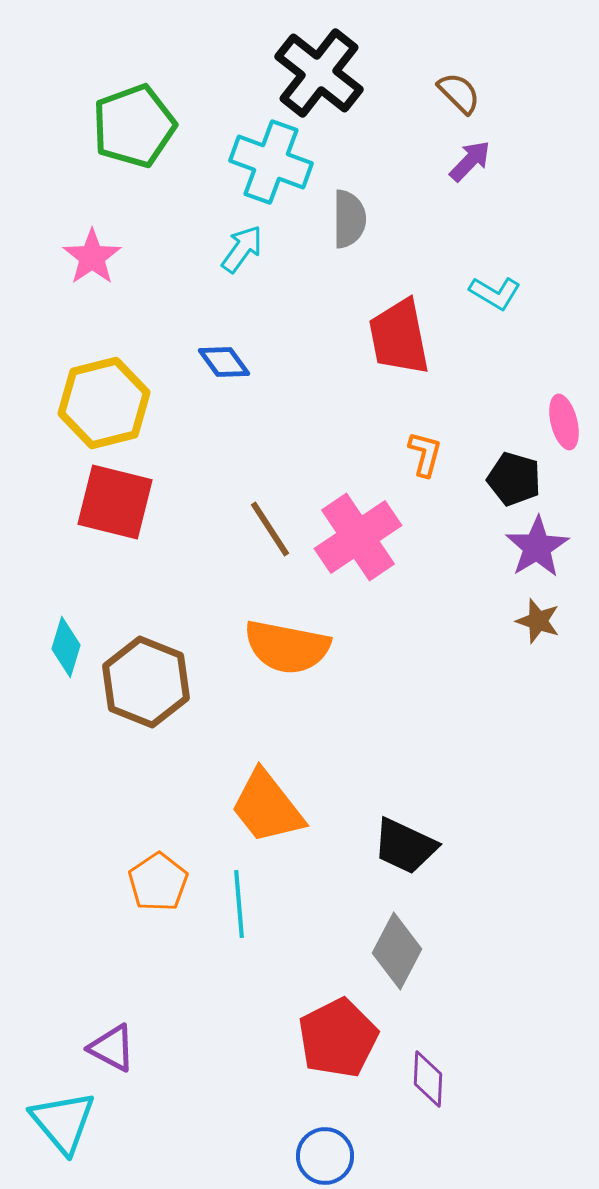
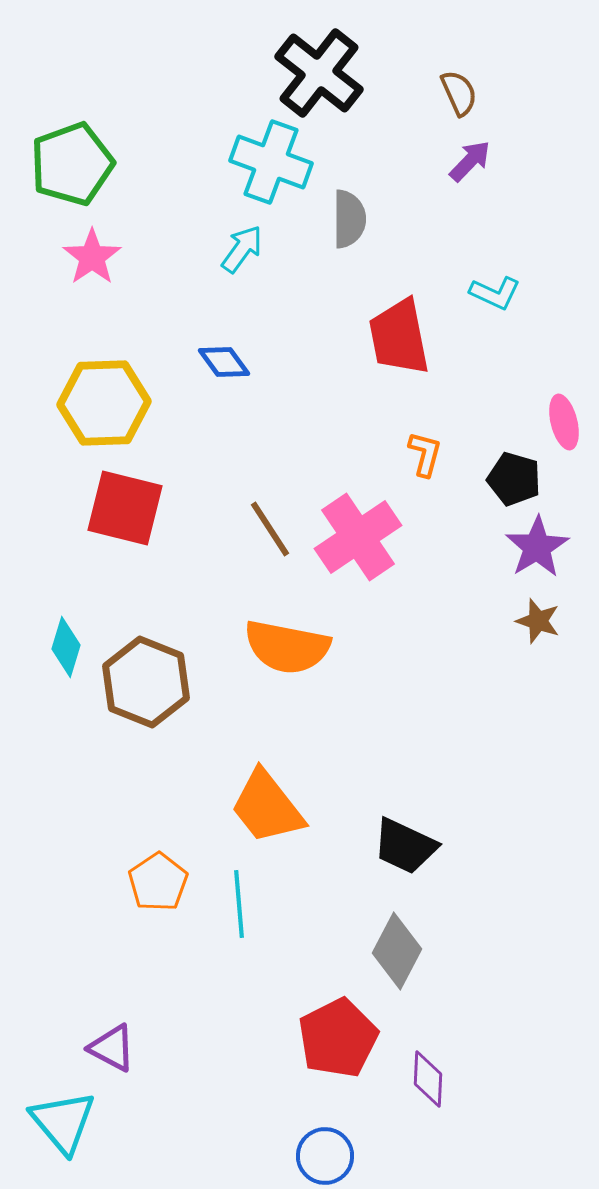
brown semicircle: rotated 21 degrees clockwise
green pentagon: moved 62 px left, 38 px down
cyan L-shape: rotated 6 degrees counterclockwise
yellow hexagon: rotated 12 degrees clockwise
red square: moved 10 px right, 6 px down
